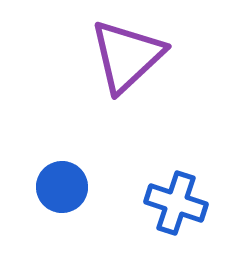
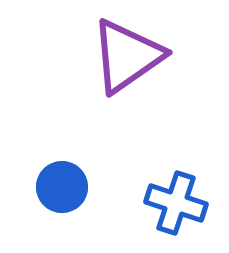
purple triangle: rotated 8 degrees clockwise
